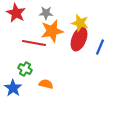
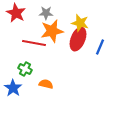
red ellipse: moved 1 px left
